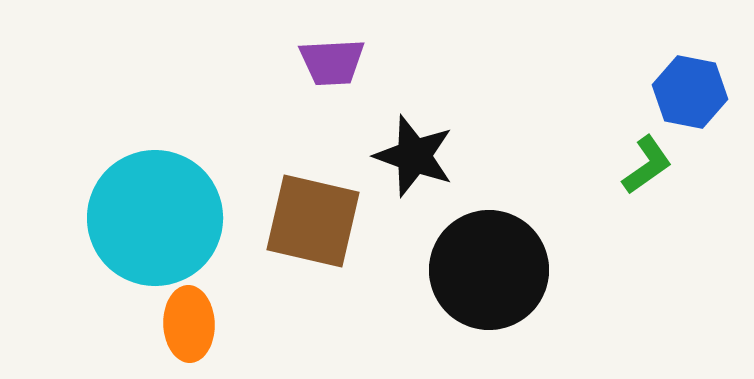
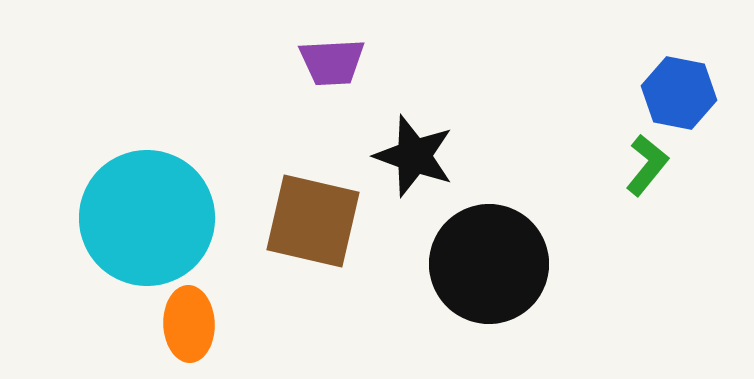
blue hexagon: moved 11 px left, 1 px down
green L-shape: rotated 16 degrees counterclockwise
cyan circle: moved 8 px left
black circle: moved 6 px up
